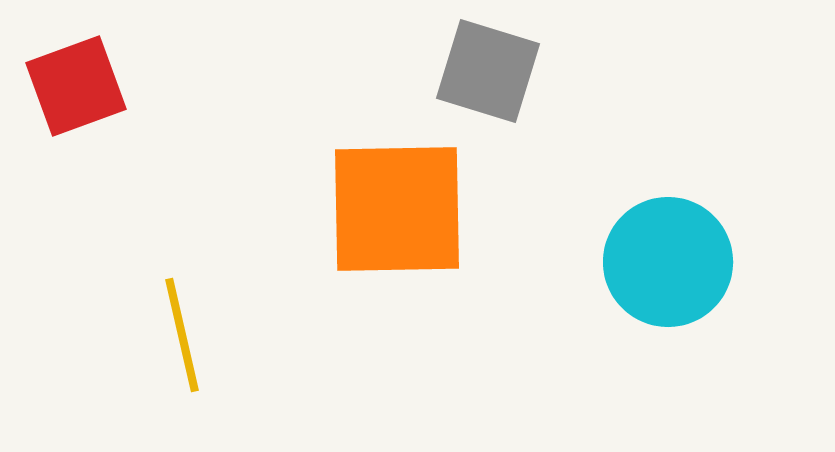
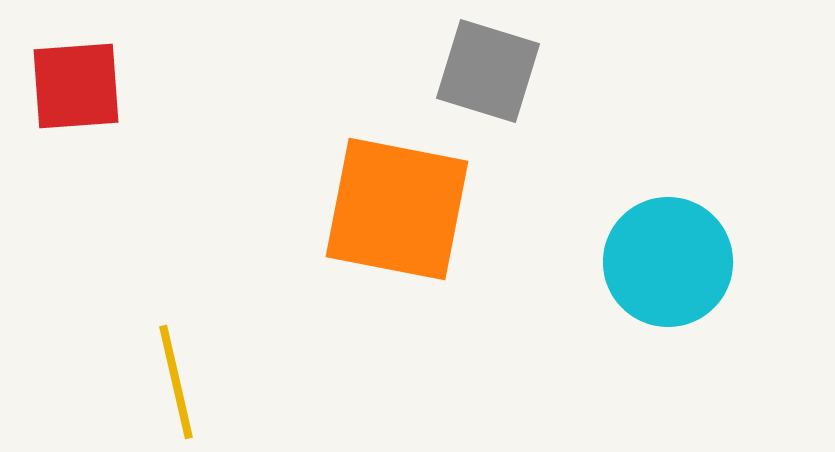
red square: rotated 16 degrees clockwise
orange square: rotated 12 degrees clockwise
yellow line: moved 6 px left, 47 px down
